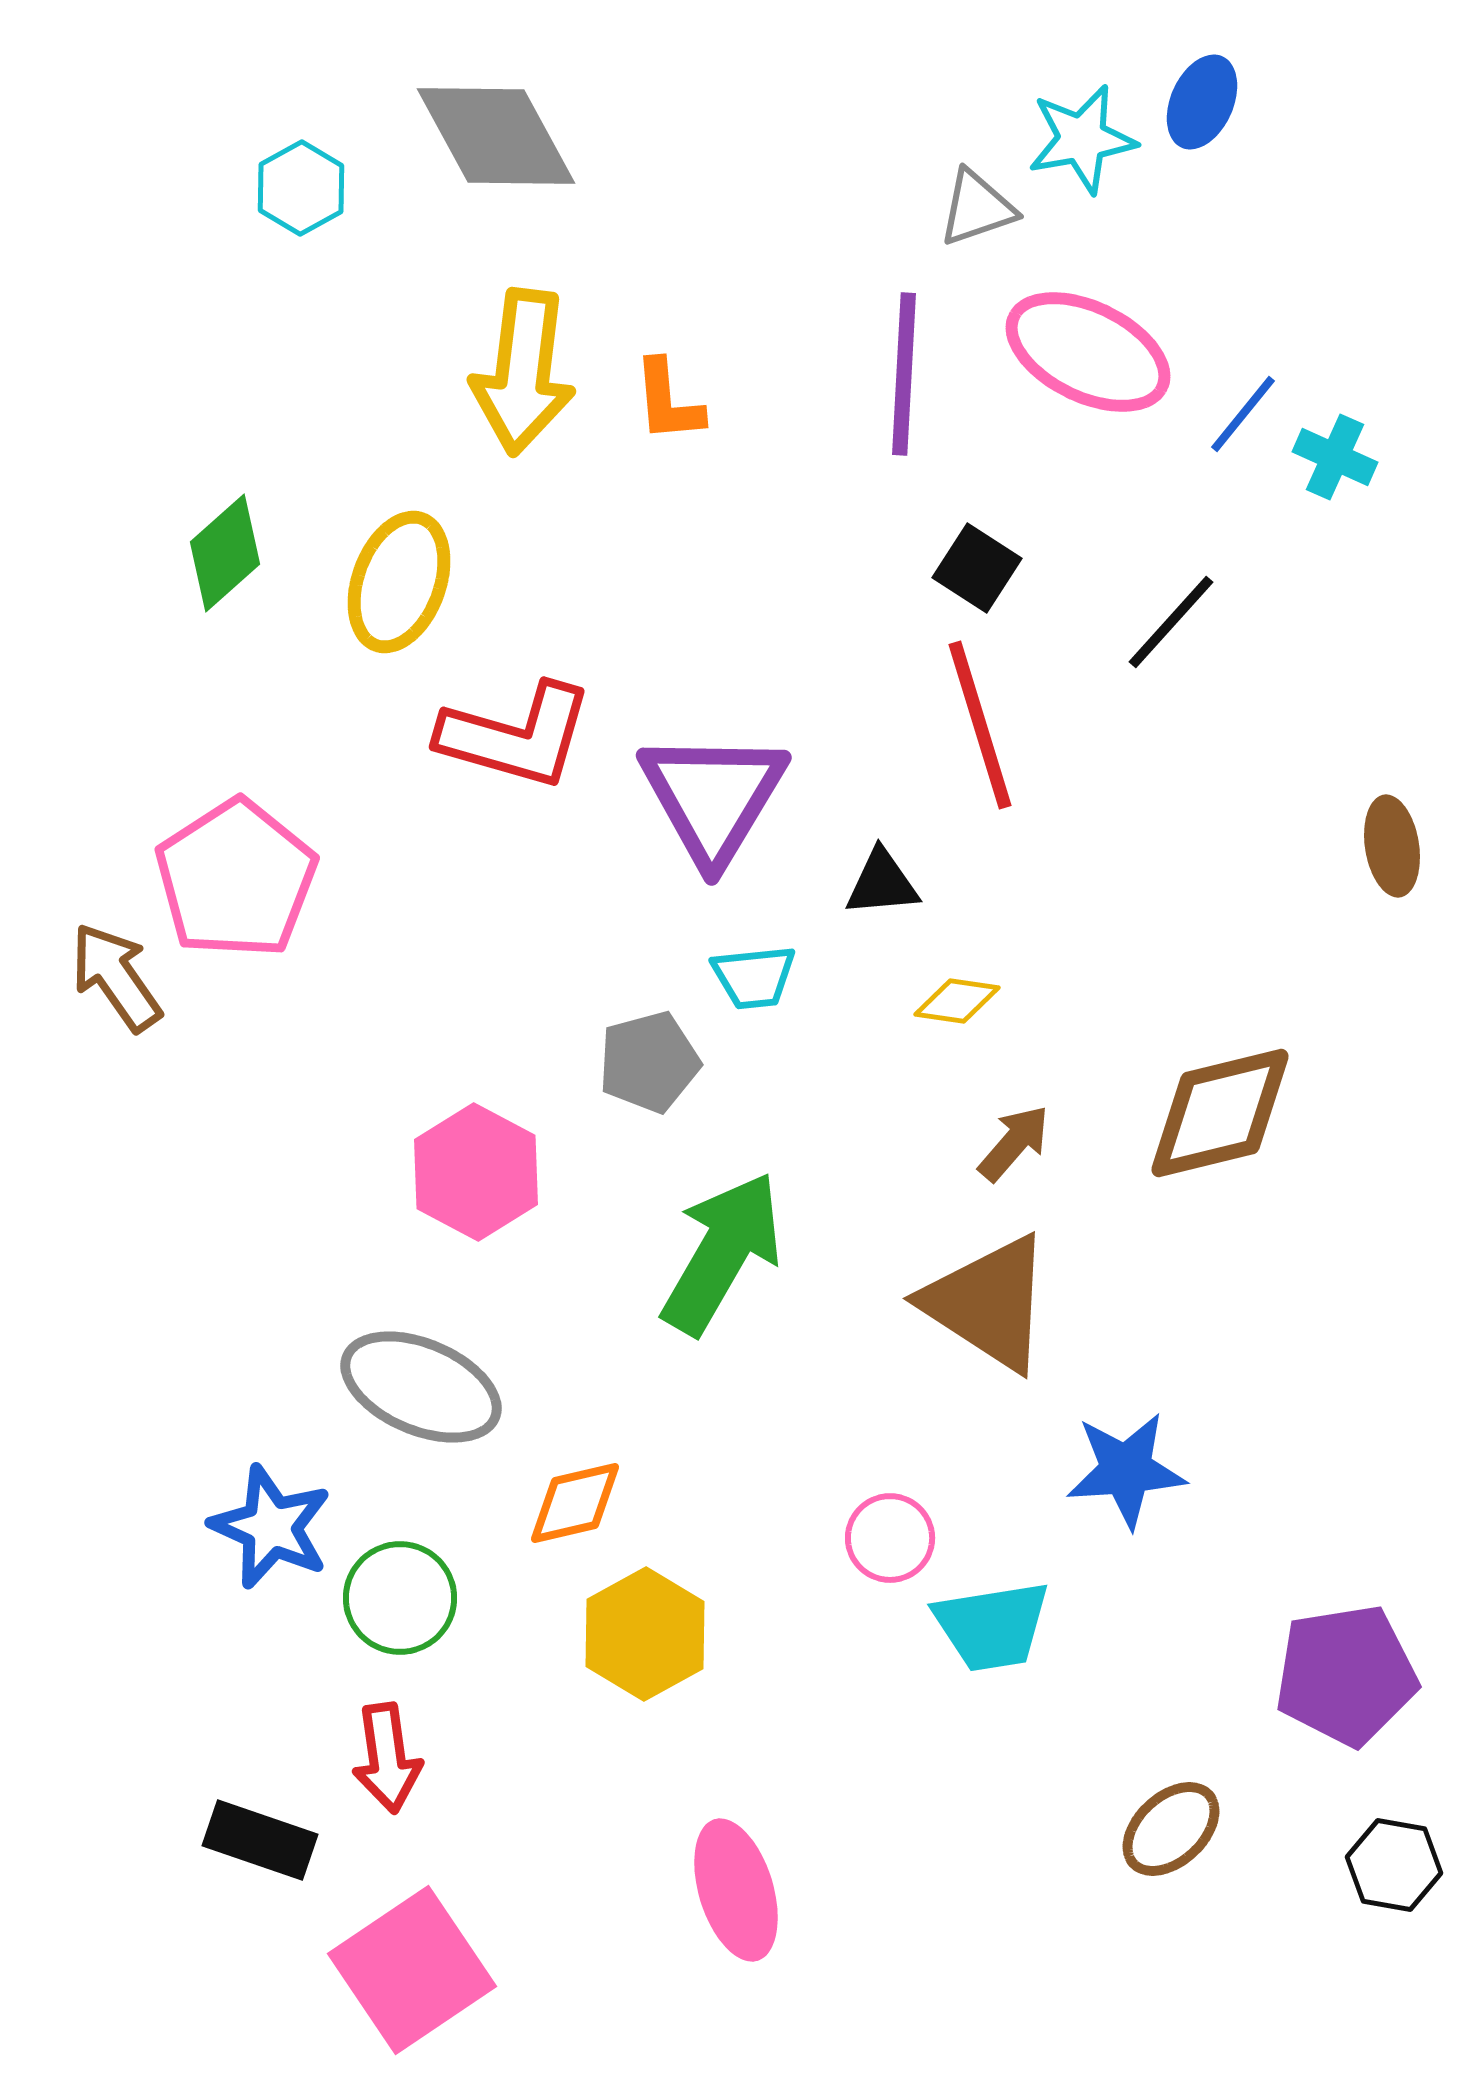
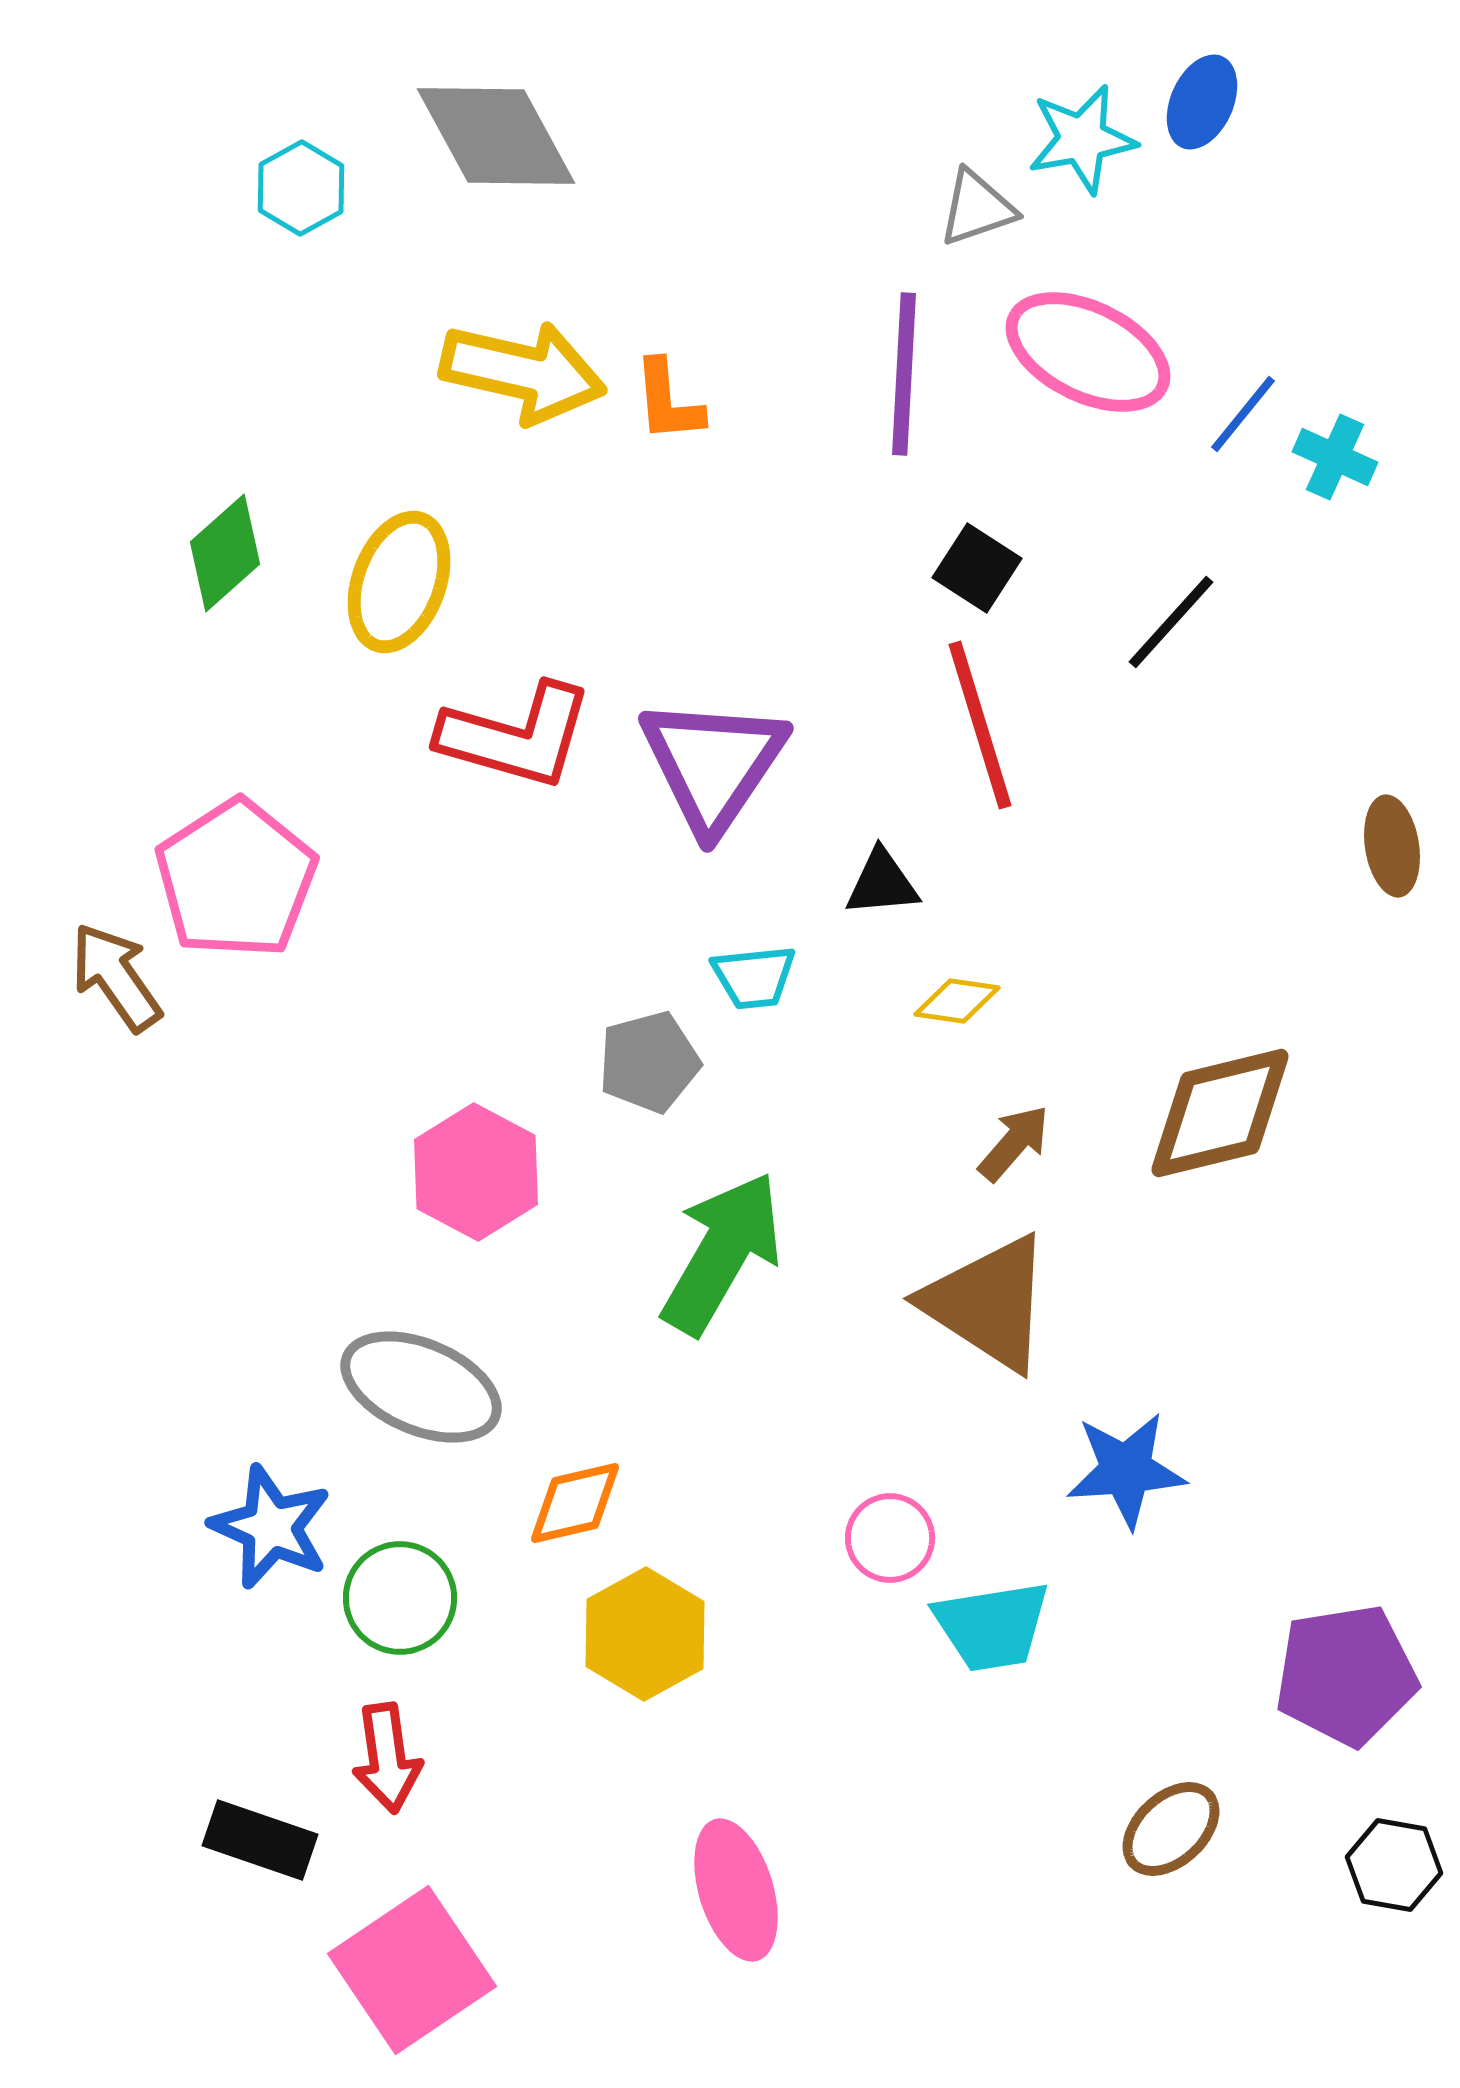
yellow arrow at (523, 372): rotated 84 degrees counterclockwise
purple triangle at (713, 797): moved 33 px up; rotated 3 degrees clockwise
